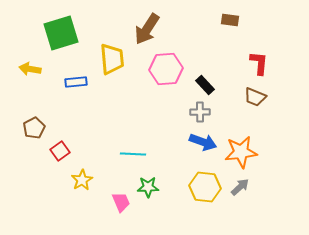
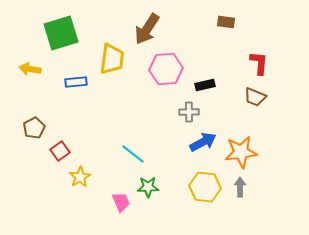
brown rectangle: moved 4 px left, 2 px down
yellow trapezoid: rotated 12 degrees clockwise
black rectangle: rotated 60 degrees counterclockwise
gray cross: moved 11 px left
blue arrow: rotated 48 degrees counterclockwise
cyan line: rotated 35 degrees clockwise
yellow star: moved 2 px left, 3 px up
gray arrow: rotated 48 degrees counterclockwise
